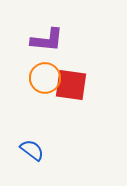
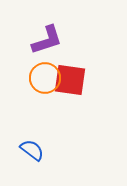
purple L-shape: rotated 24 degrees counterclockwise
red square: moved 1 px left, 5 px up
